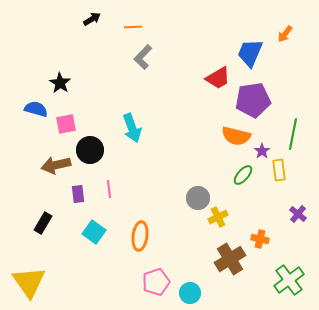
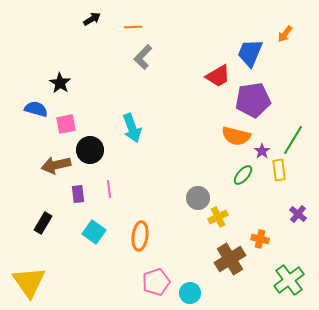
red trapezoid: moved 2 px up
green line: moved 6 px down; rotated 20 degrees clockwise
